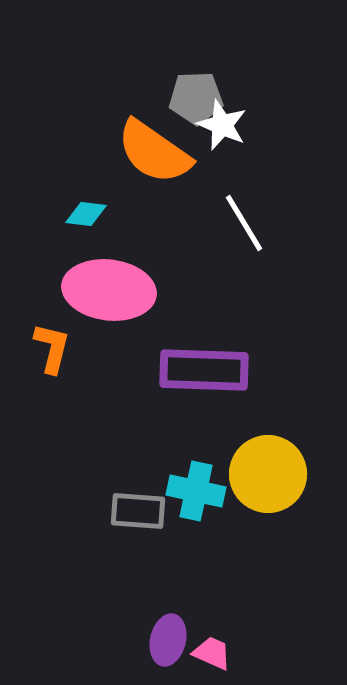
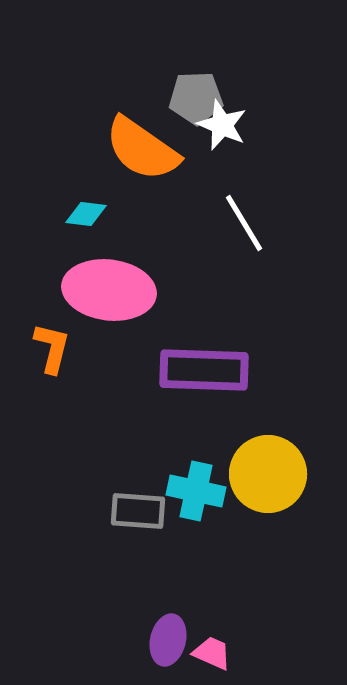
orange semicircle: moved 12 px left, 3 px up
